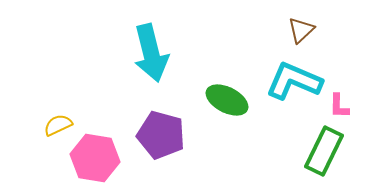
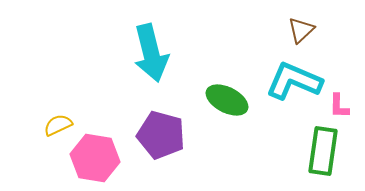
green rectangle: moved 1 px left; rotated 18 degrees counterclockwise
